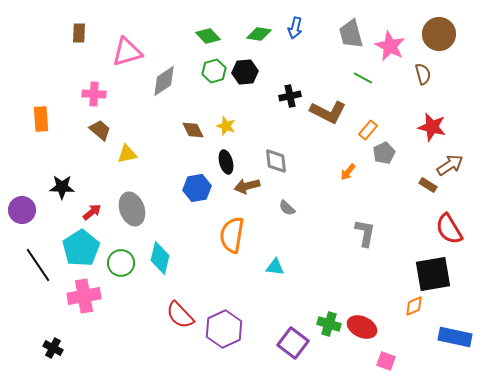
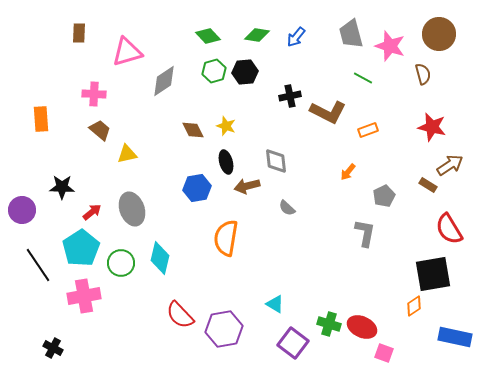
blue arrow at (295, 28): moved 1 px right, 9 px down; rotated 25 degrees clockwise
green diamond at (259, 34): moved 2 px left, 1 px down
pink star at (390, 46): rotated 8 degrees counterclockwise
orange rectangle at (368, 130): rotated 30 degrees clockwise
gray pentagon at (384, 153): moved 43 px down
orange semicircle at (232, 235): moved 6 px left, 3 px down
cyan triangle at (275, 267): moved 37 px down; rotated 24 degrees clockwise
orange diamond at (414, 306): rotated 10 degrees counterclockwise
purple hexagon at (224, 329): rotated 15 degrees clockwise
pink square at (386, 361): moved 2 px left, 8 px up
